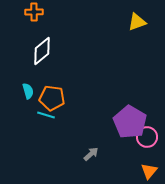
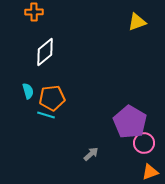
white diamond: moved 3 px right, 1 px down
orange pentagon: rotated 15 degrees counterclockwise
pink circle: moved 3 px left, 6 px down
orange triangle: moved 1 px right, 1 px down; rotated 30 degrees clockwise
